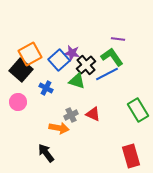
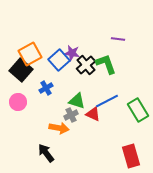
green L-shape: moved 6 px left, 7 px down; rotated 15 degrees clockwise
blue line: moved 27 px down
green triangle: moved 20 px down
blue cross: rotated 32 degrees clockwise
